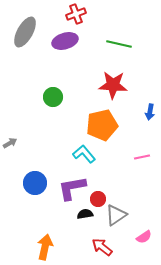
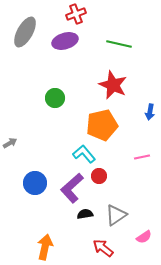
red star: rotated 20 degrees clockwise
green circle: moved 2 px right, 1 px down
purple L-shape: rotated 32 degrees counterclockwise
red circle: moved 1 px right, 23 px up
red arrow: moved 1 px right, 1 px down
